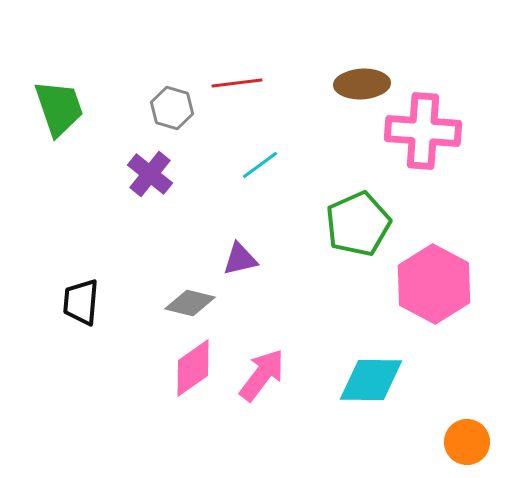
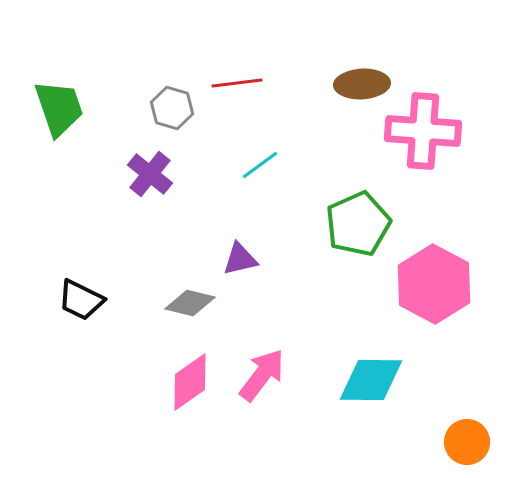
black trapezoid: moved 2 px up; rotated 69 degrees counterclockwise
pink diamond: moved 3 px left, 14 px down
